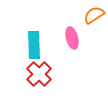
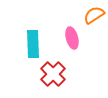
cyan rectangle: moved 1 px left, 1 px up
red cross: moved 14 px right
